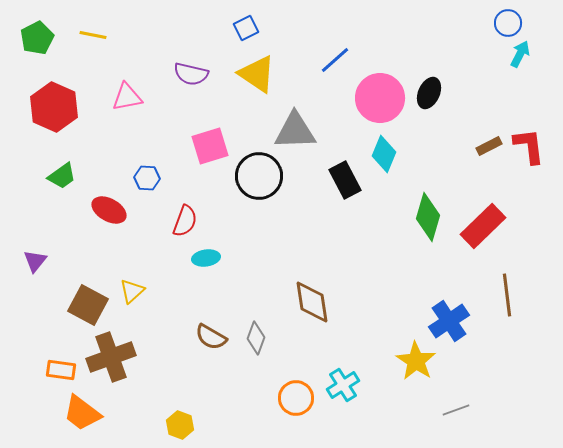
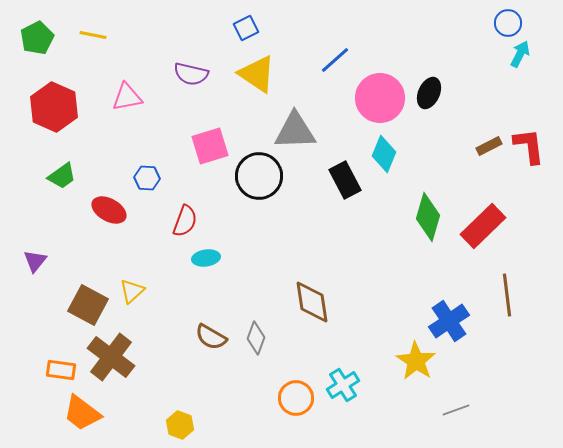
brown cross at (111, 357): rotated 33 degrees counterclockwise
